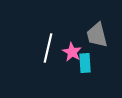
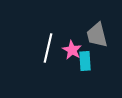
pink star: moved 2 px up
cyan rectangle: moved 2 px up
